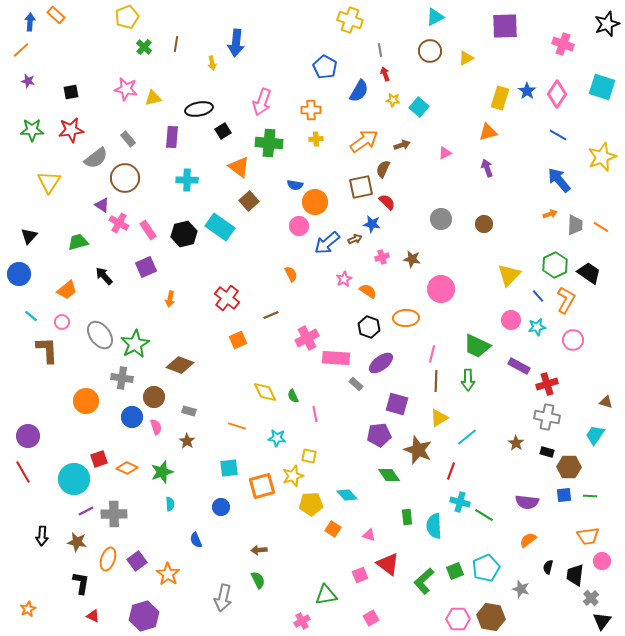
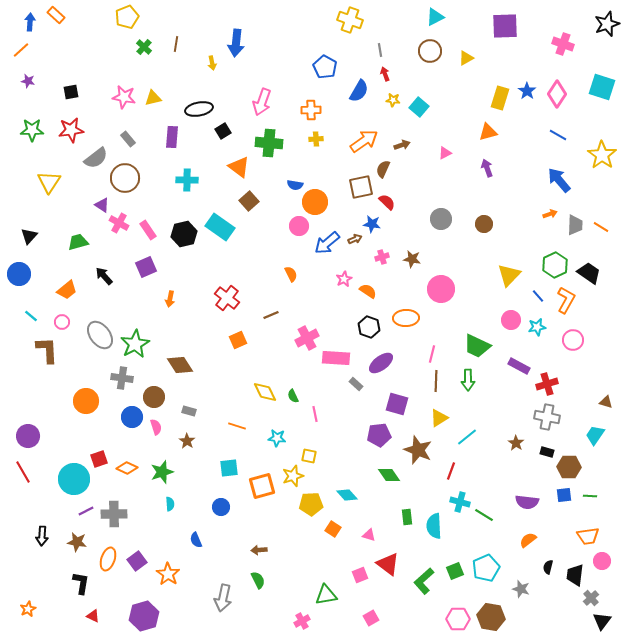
pink star at (126, 89): moved 2 px left, 8 px down
yellow star at (602, 157): moved 2 px up; rotated 16 degrees counterclockwise
brown diamond at (180, 365): rotated 36 degrees clockwise
